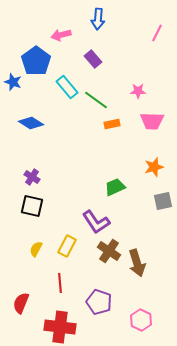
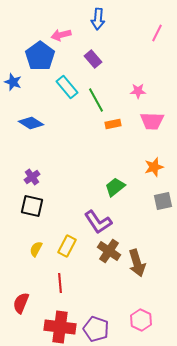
blue pentagon: moved 4 px right, 5 px up
green line: rotated 25 degrees clockwise
orange rectangle: moved 1 px right
purple cross: rotated 21 degrees clockwise
green trapezoid: rotated 15 degrees counterclockwise
purple L-shape: moved 2 px right
purple pentagon: moved 3 px left, 27 px down
